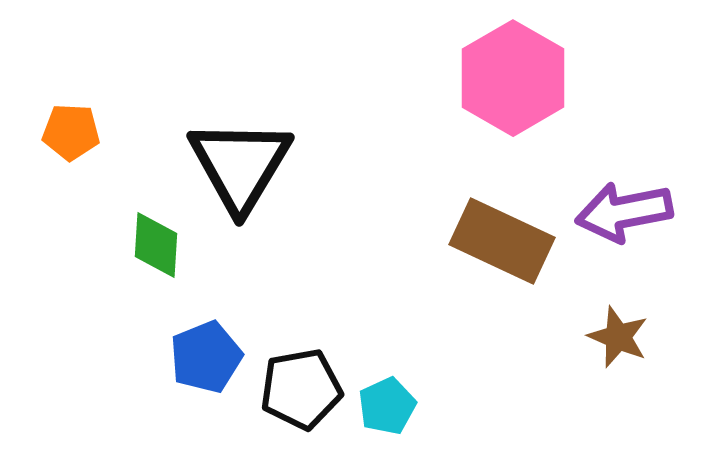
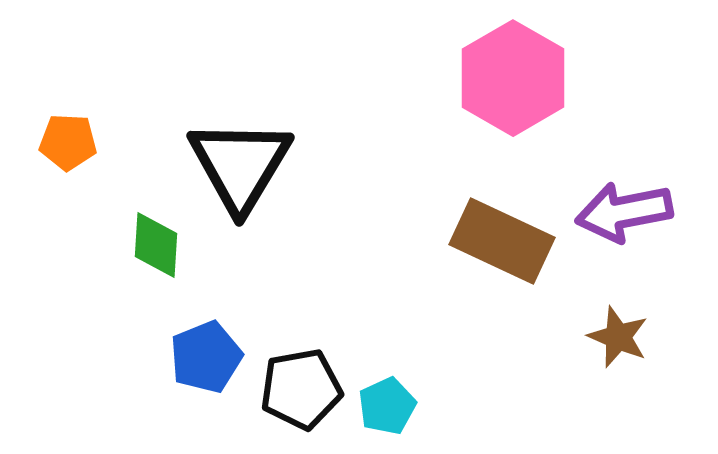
orange pentagon: moved 3 px left, 10 px down
